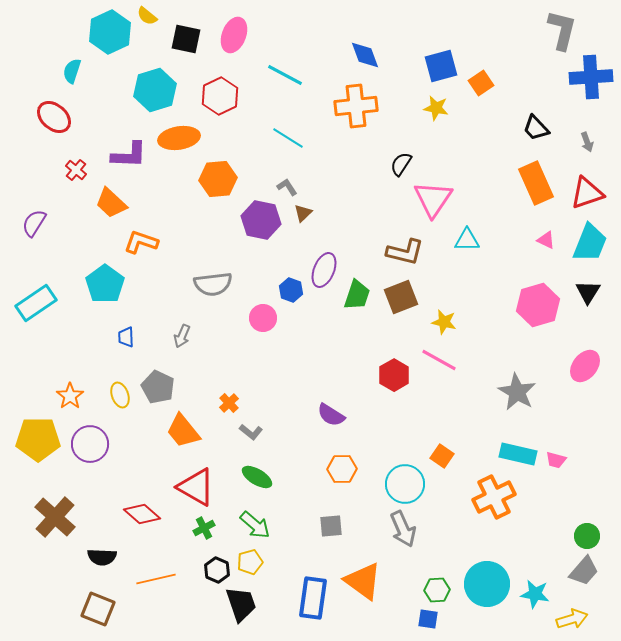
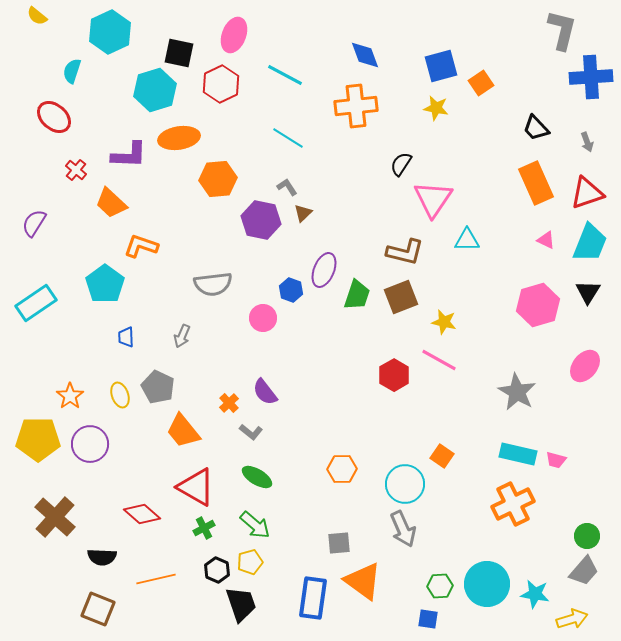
yellow semicircle at (147, 16): moved 110 px left
black square at (186, 39): moved 7 px left, 14 px down
red hexagon at (220, 96): moved 1 px right, 12 px up
orange L-shape at (141, 242): moved 4 px down
purple semicircle at (331, 415): moved 66 px left, 23 px up; rotated 20 degrees clockwise
orange cross at (494, 497): moved 19 px right, 7 px down
gray square at (331, 526): moved 8 px right, 17 px down
green hexagon at (437, 590): moved 3 px right, 4 px up
